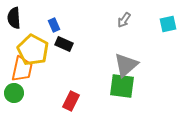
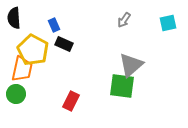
cyan square: moved 1 px up
gray triangle: moved 5 px right
green circle: moved 2 px right, 1 px down
